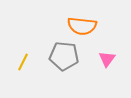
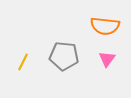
orange semicircle: moved 23 px right
